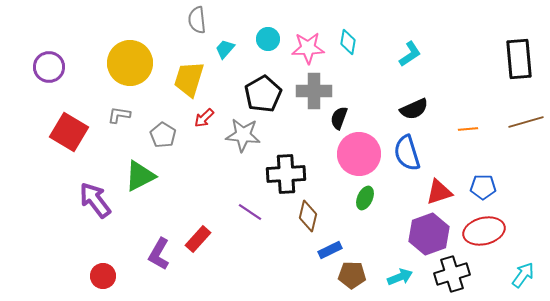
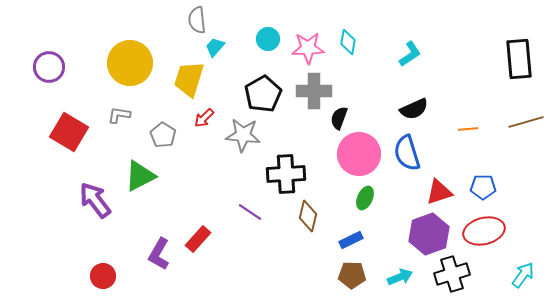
cyan trapezoid at (225, 49): moved 10 px left, 2 px up
blue rectangle at (330, 250): moved 21 px right, 10 px up
